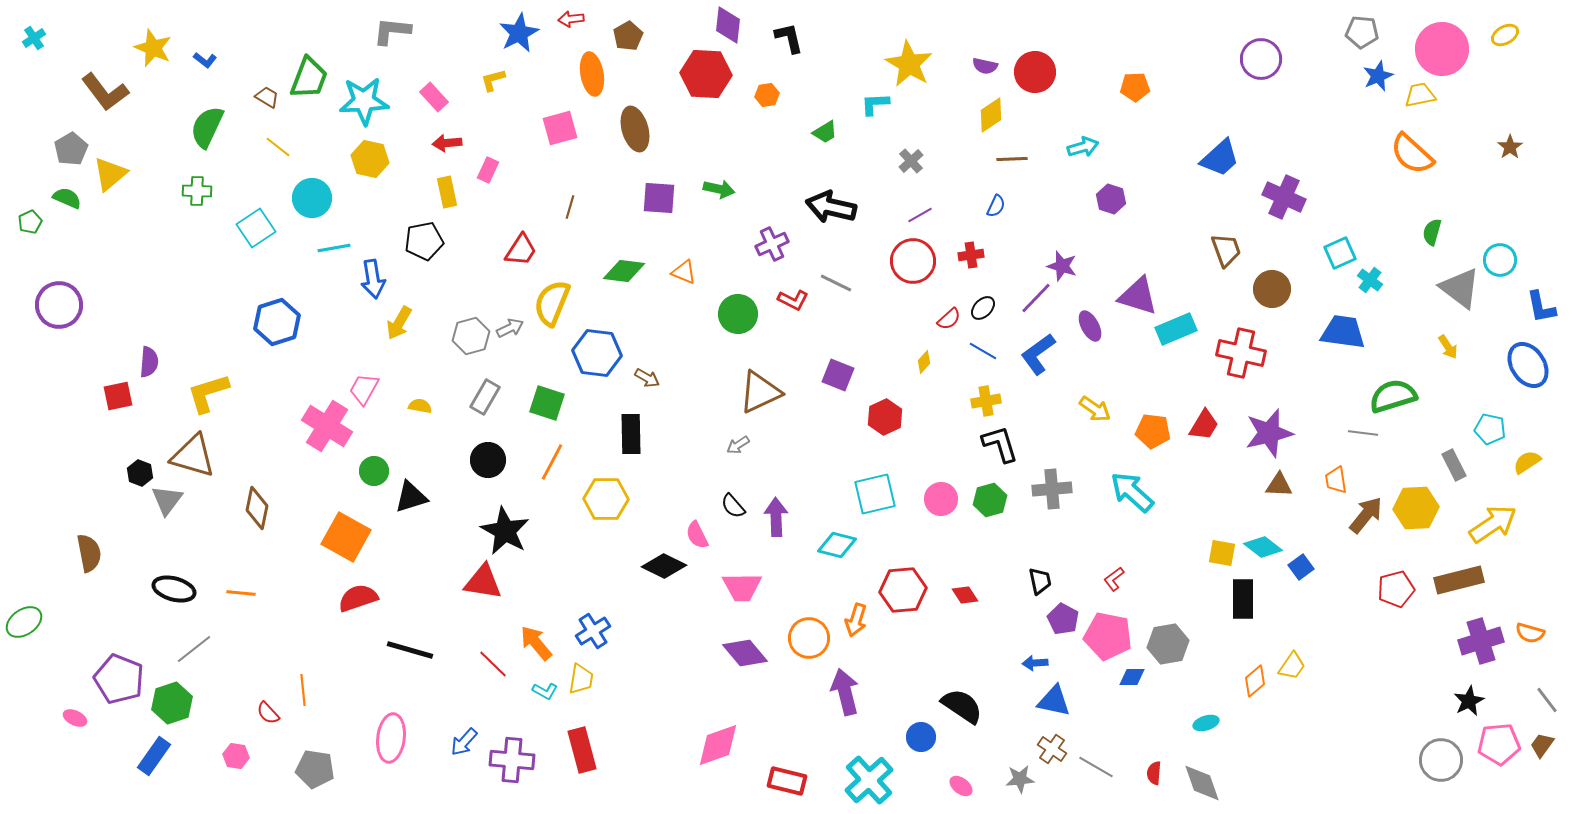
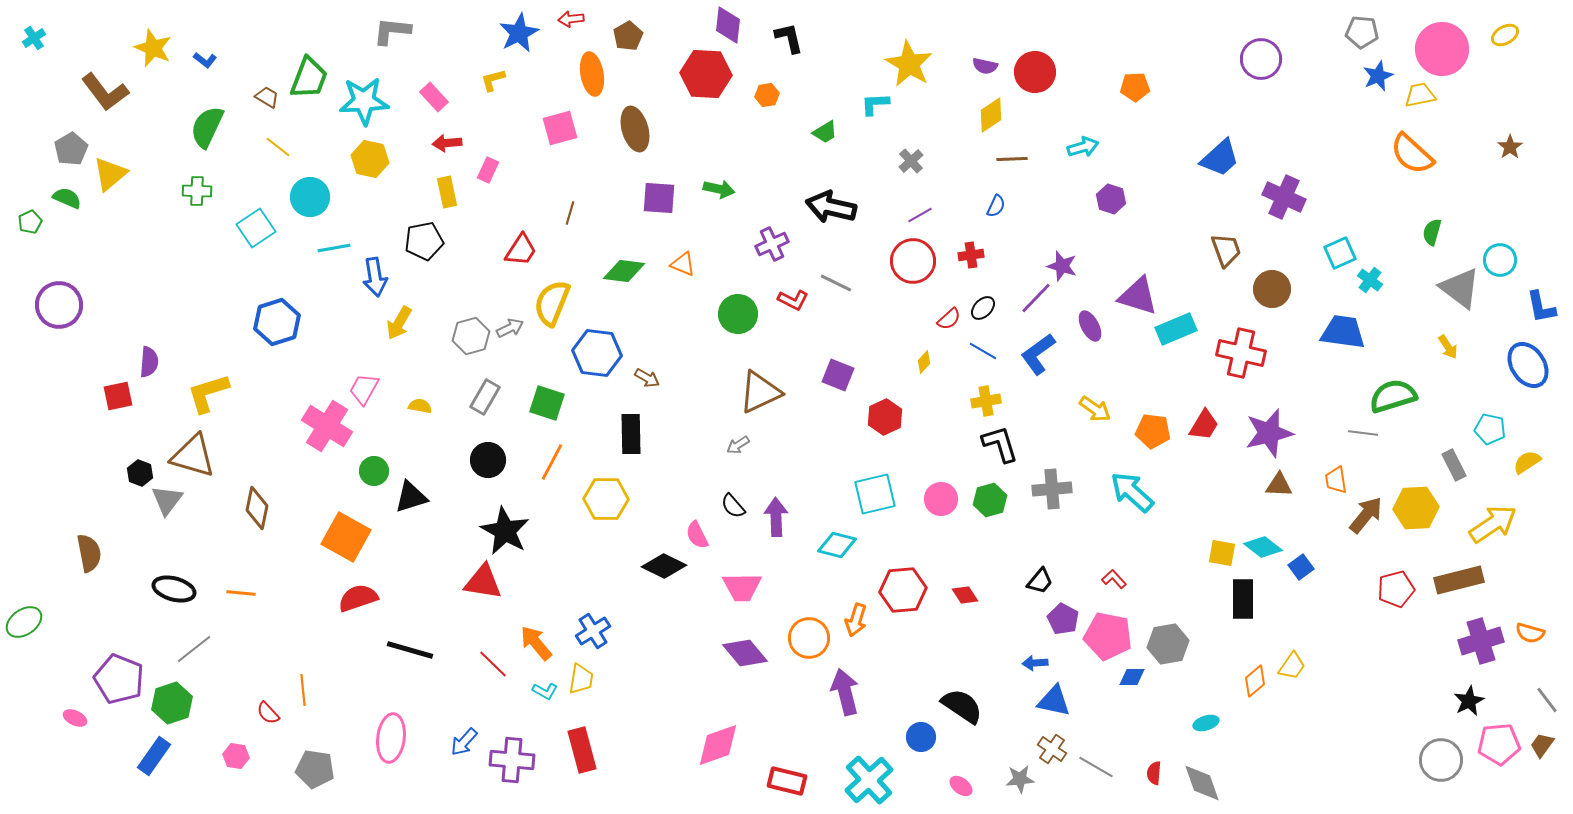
cyan circle at (312, 198): moved 2 px left, 1 px up
brown line at (570, 207): moved 6 px down
orange triangle at (684, 272): moved 1 px left, 8 px up
blue arrow at (373, 279): moved 2 px right, 2 px up
red L-shape at (1114, 579): rotated 85 degrees clockwise
black trapezoid at (1040, 581): rotated 52 degrees clockwise
